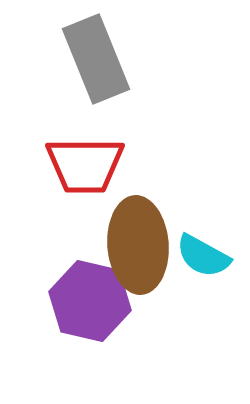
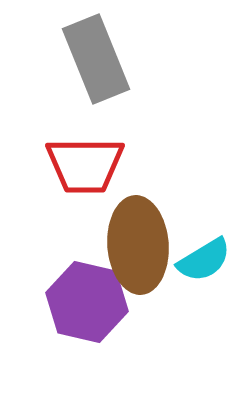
cyan semicircle: moved 1 px right, 4 px down; rotated 60 degrees counterclockwise
purple hexagon: moved 3 px left, 1 px down
